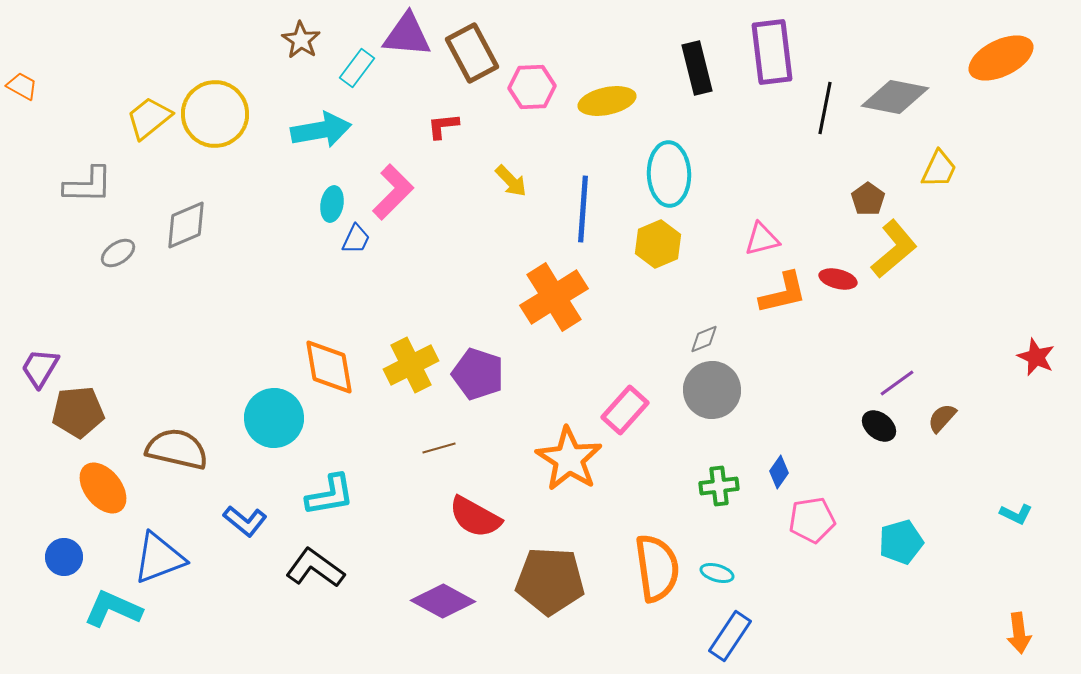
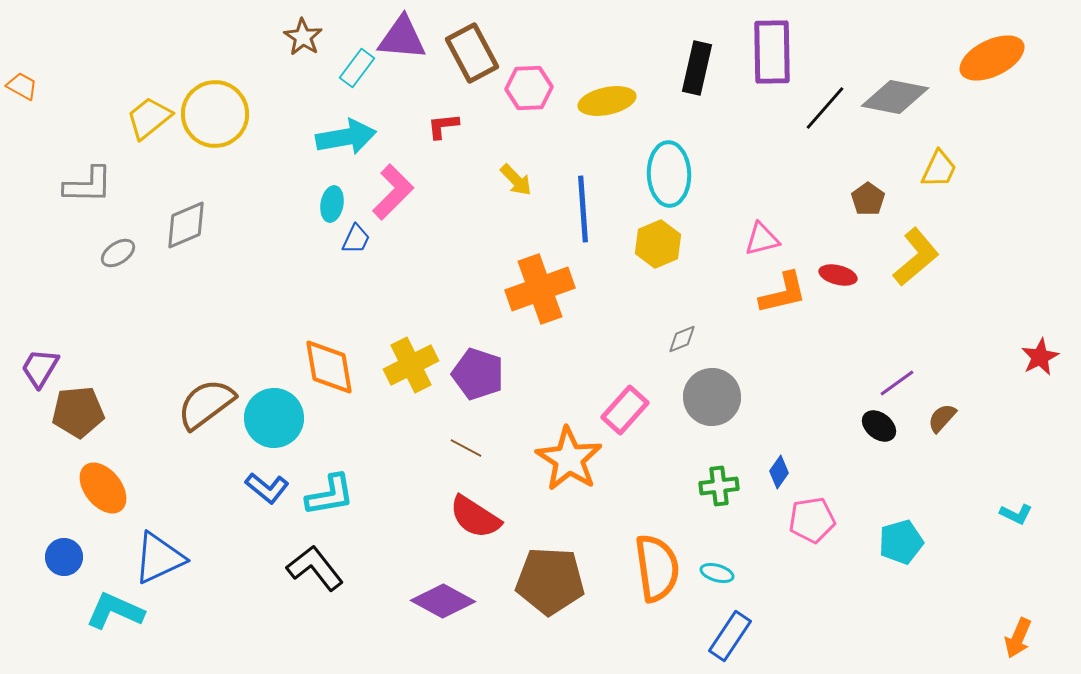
purple triangle at (407, 35): moved 5 px left, 3 px down
brown star at (301, 40): moved 2 px right, 3 px up
purple rectangle at (772, 52): rotated 6 degrees clockwise
orange ellipse at (1001, 58): moved 9 px left
black rectangle at (697, 68): rotated 27 degrees clockwise
pink hexagon at (532, 87): moved 3 px left, 1 px down
black line at (825, 108): rotated 30 degrees clockwise
cyan arrow at (321, 130): moved 25 px right, 7 px down
yellow arrow at (511, 181): moved 5 px right, 1 px up
blue line at (583, 209): rotated 8 degrees counterclockwise
yellow L-shape at (894, 249): moved 22 px right, 8 px down
red ellipse at (838, 279): moved 4 px up
orange cross at (554, 297): moved 14 px left, 8 px up; rotated 12 degrees clockwise
gray diamond at (704, 339): moved 22 px left
red star at (1036, 357): moved 4 px right; rotated 21 degrees clockwise
gray circle at (712, 390): moved 7 px down
brown line at (439, 448): moved 27 px right; rotated 44 degrees clockwise
brown semicircle at (177, 449): moved 29 px right, 45 px up; rotated 50 degrees counterclockwise
red semicircle at (475, 517): rotated 4 degrees clockwise
blue L-shape at (245, 521): moved 22 px right, 33 px up
blue triangle at (159, 558): rotated 4 degrees counterclockwise
black L-shape at (315, 568): rotated 16 degrees clockwise
cyan L-shape at (113, 609): moved 2 px right, 2 px down
orange arrow at (1019, 633): moved 1 px left, 5 px down; rotated 30 degrees clockwise
